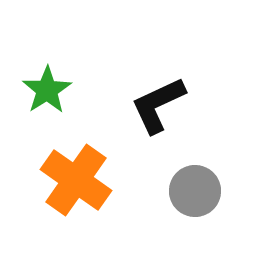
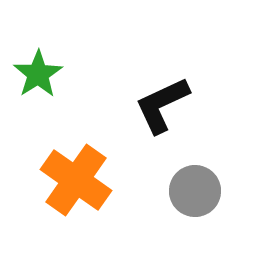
green star: moved 9 px left, 16 px up
black L-shape: moved 4 px right
